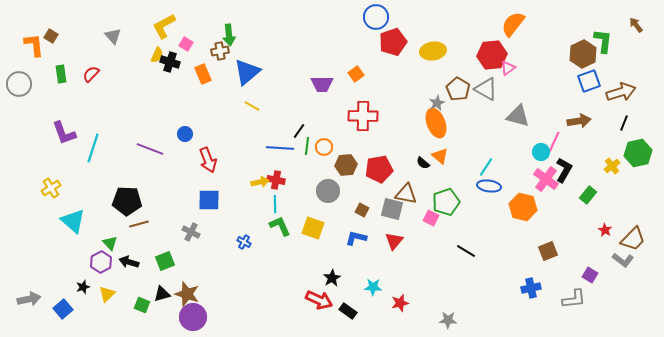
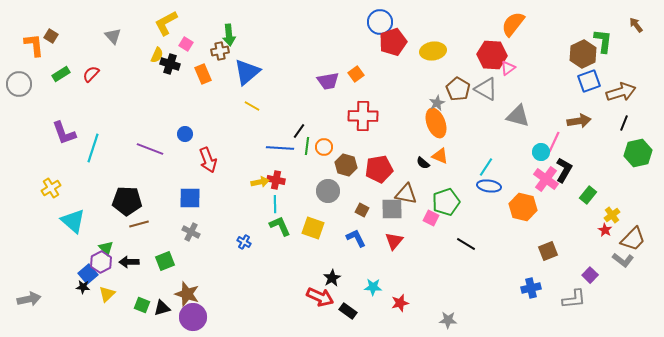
blue circle at (376, 17): moved 4 px right, 5 px down
yellow L-shape at (164, 26): moved 2 px right, 3 px up
red hexagon at (492, 55): rotated 8 degrees clockwise
black cross at (170, 62): moved 2 px down
green rectangle at (61, 74): rotated 66 degrees clockwise
purple trapezoid at (322, 84): moved 6 px right, 3 px up; rotated 10 degrees counterclockwise
orange triangle at (440, 156): rotated 18 degrees counterclockwise
brown hexagon at (346, 165): rotated 20 degrees clockwise
yellow cross at (612, 166): moved 49 px down
blue square at (209, 200): moved 19 px left, 2 px up
gray square at (392, 209): rotated 15 degrees counterclockwise
blue L-shape at (356, 238): rotated 50 degrees clockwise
green triangle at (110, 243): moved 4 px left, 5 px down
black line at (466, 251): moved 7 px up
black arrow at (129, 262): rotated 18 degrees counterclockwise
purple square at (590, 275): rotated 14 degrees clockwise
black star at (83, 287): rotated 24 degrees clockwise
black triangle at (162, 294): moved 14 px down
red arrow at (319, 300): moved 1 px right, 3 px up
blue square at (63, 309): moved 25 px right, 35 px up
